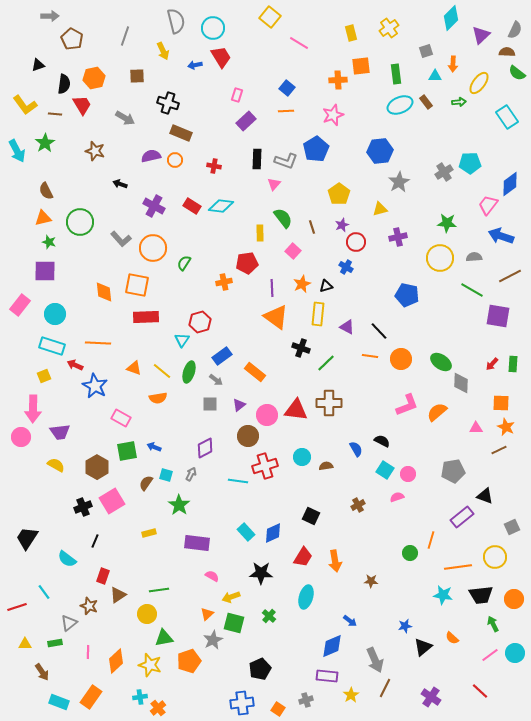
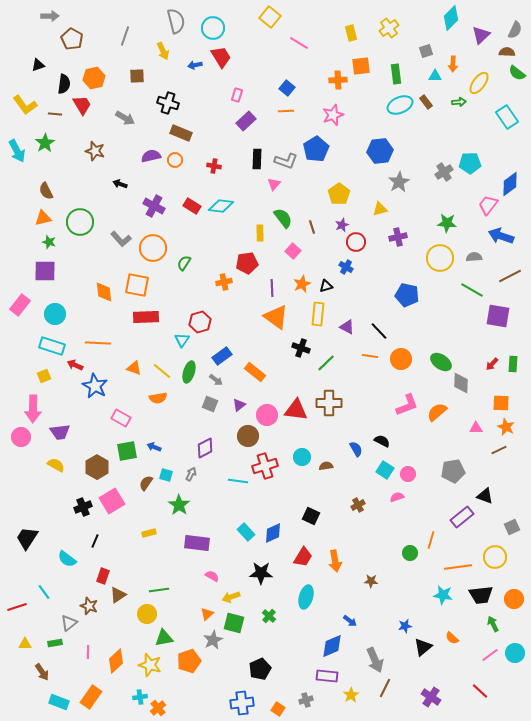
gray square at (210, 404): rotated 21 degrees clockwise
